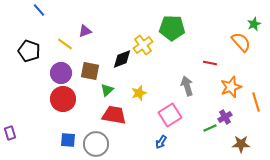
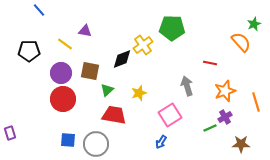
purple triangle: rotated 32 degrees clockwise
black pentagon: rotated 20 degrees counterclockwise
orange star: moved 6 px left, 4 px down
